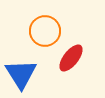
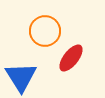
blue triangle: moved 3 px down
